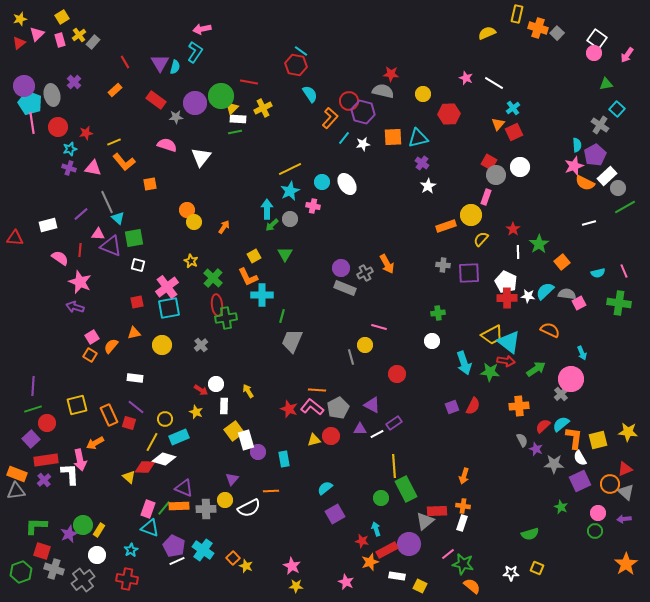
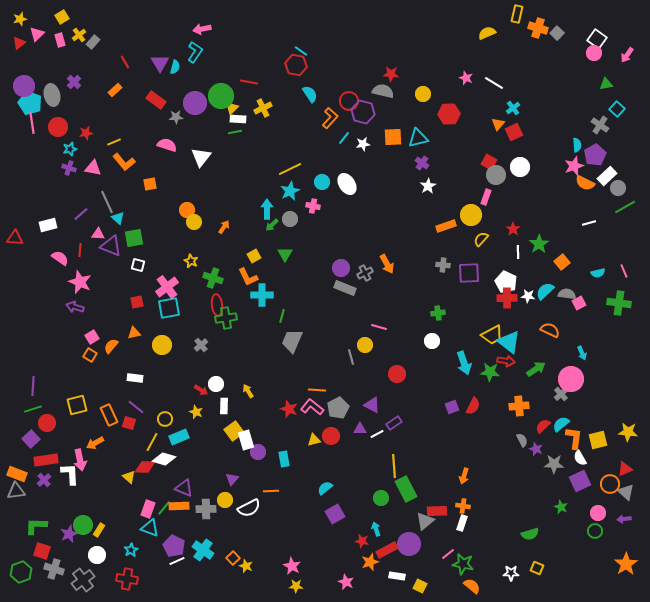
green cross at (213, 278): rotated 24 degrees counterclockwise
